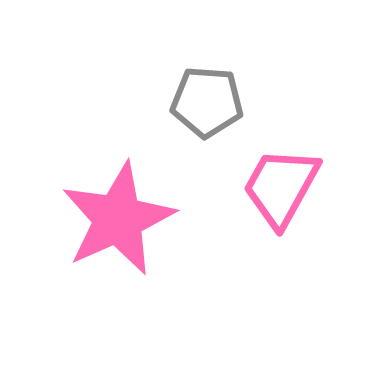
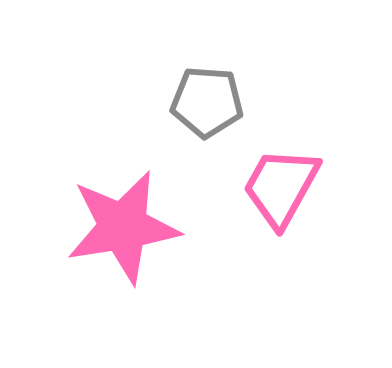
pink star: moved 5 px right, 8 px down; rotated 15 degrees clockwise
